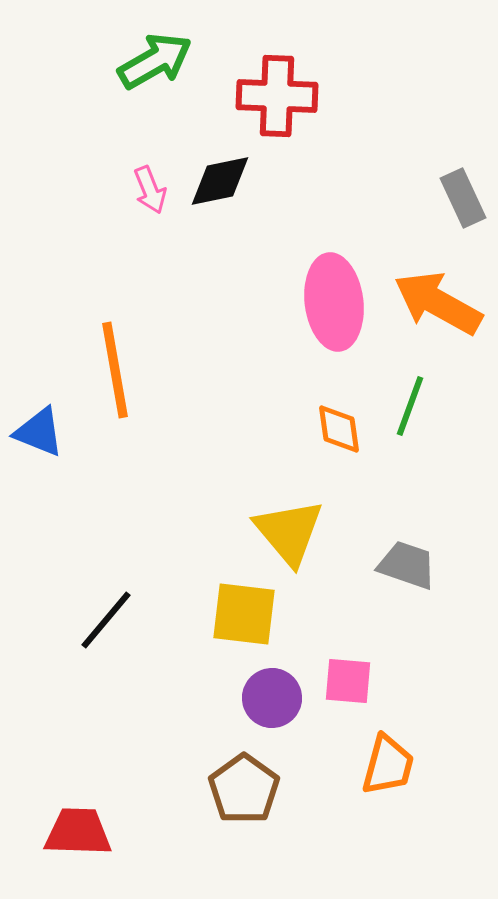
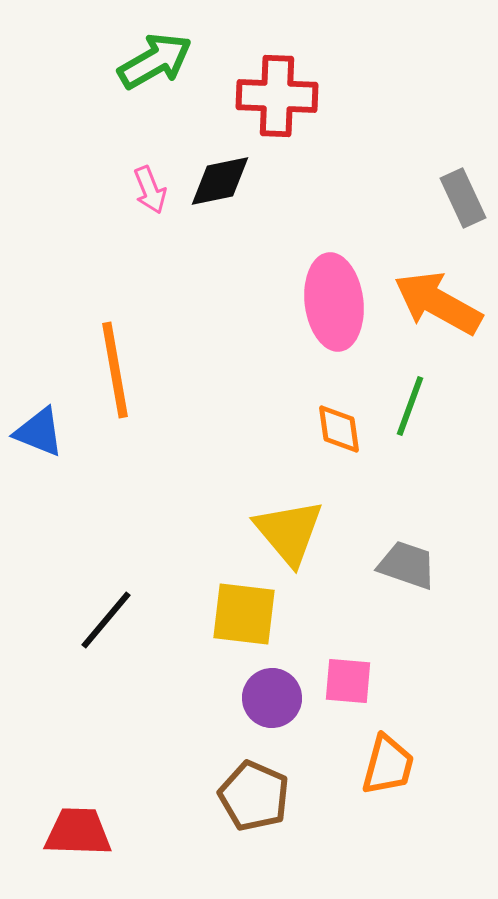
brown pentagon: moved 10 px right, 7 px down; rotated 12 degrees counterclockwise
